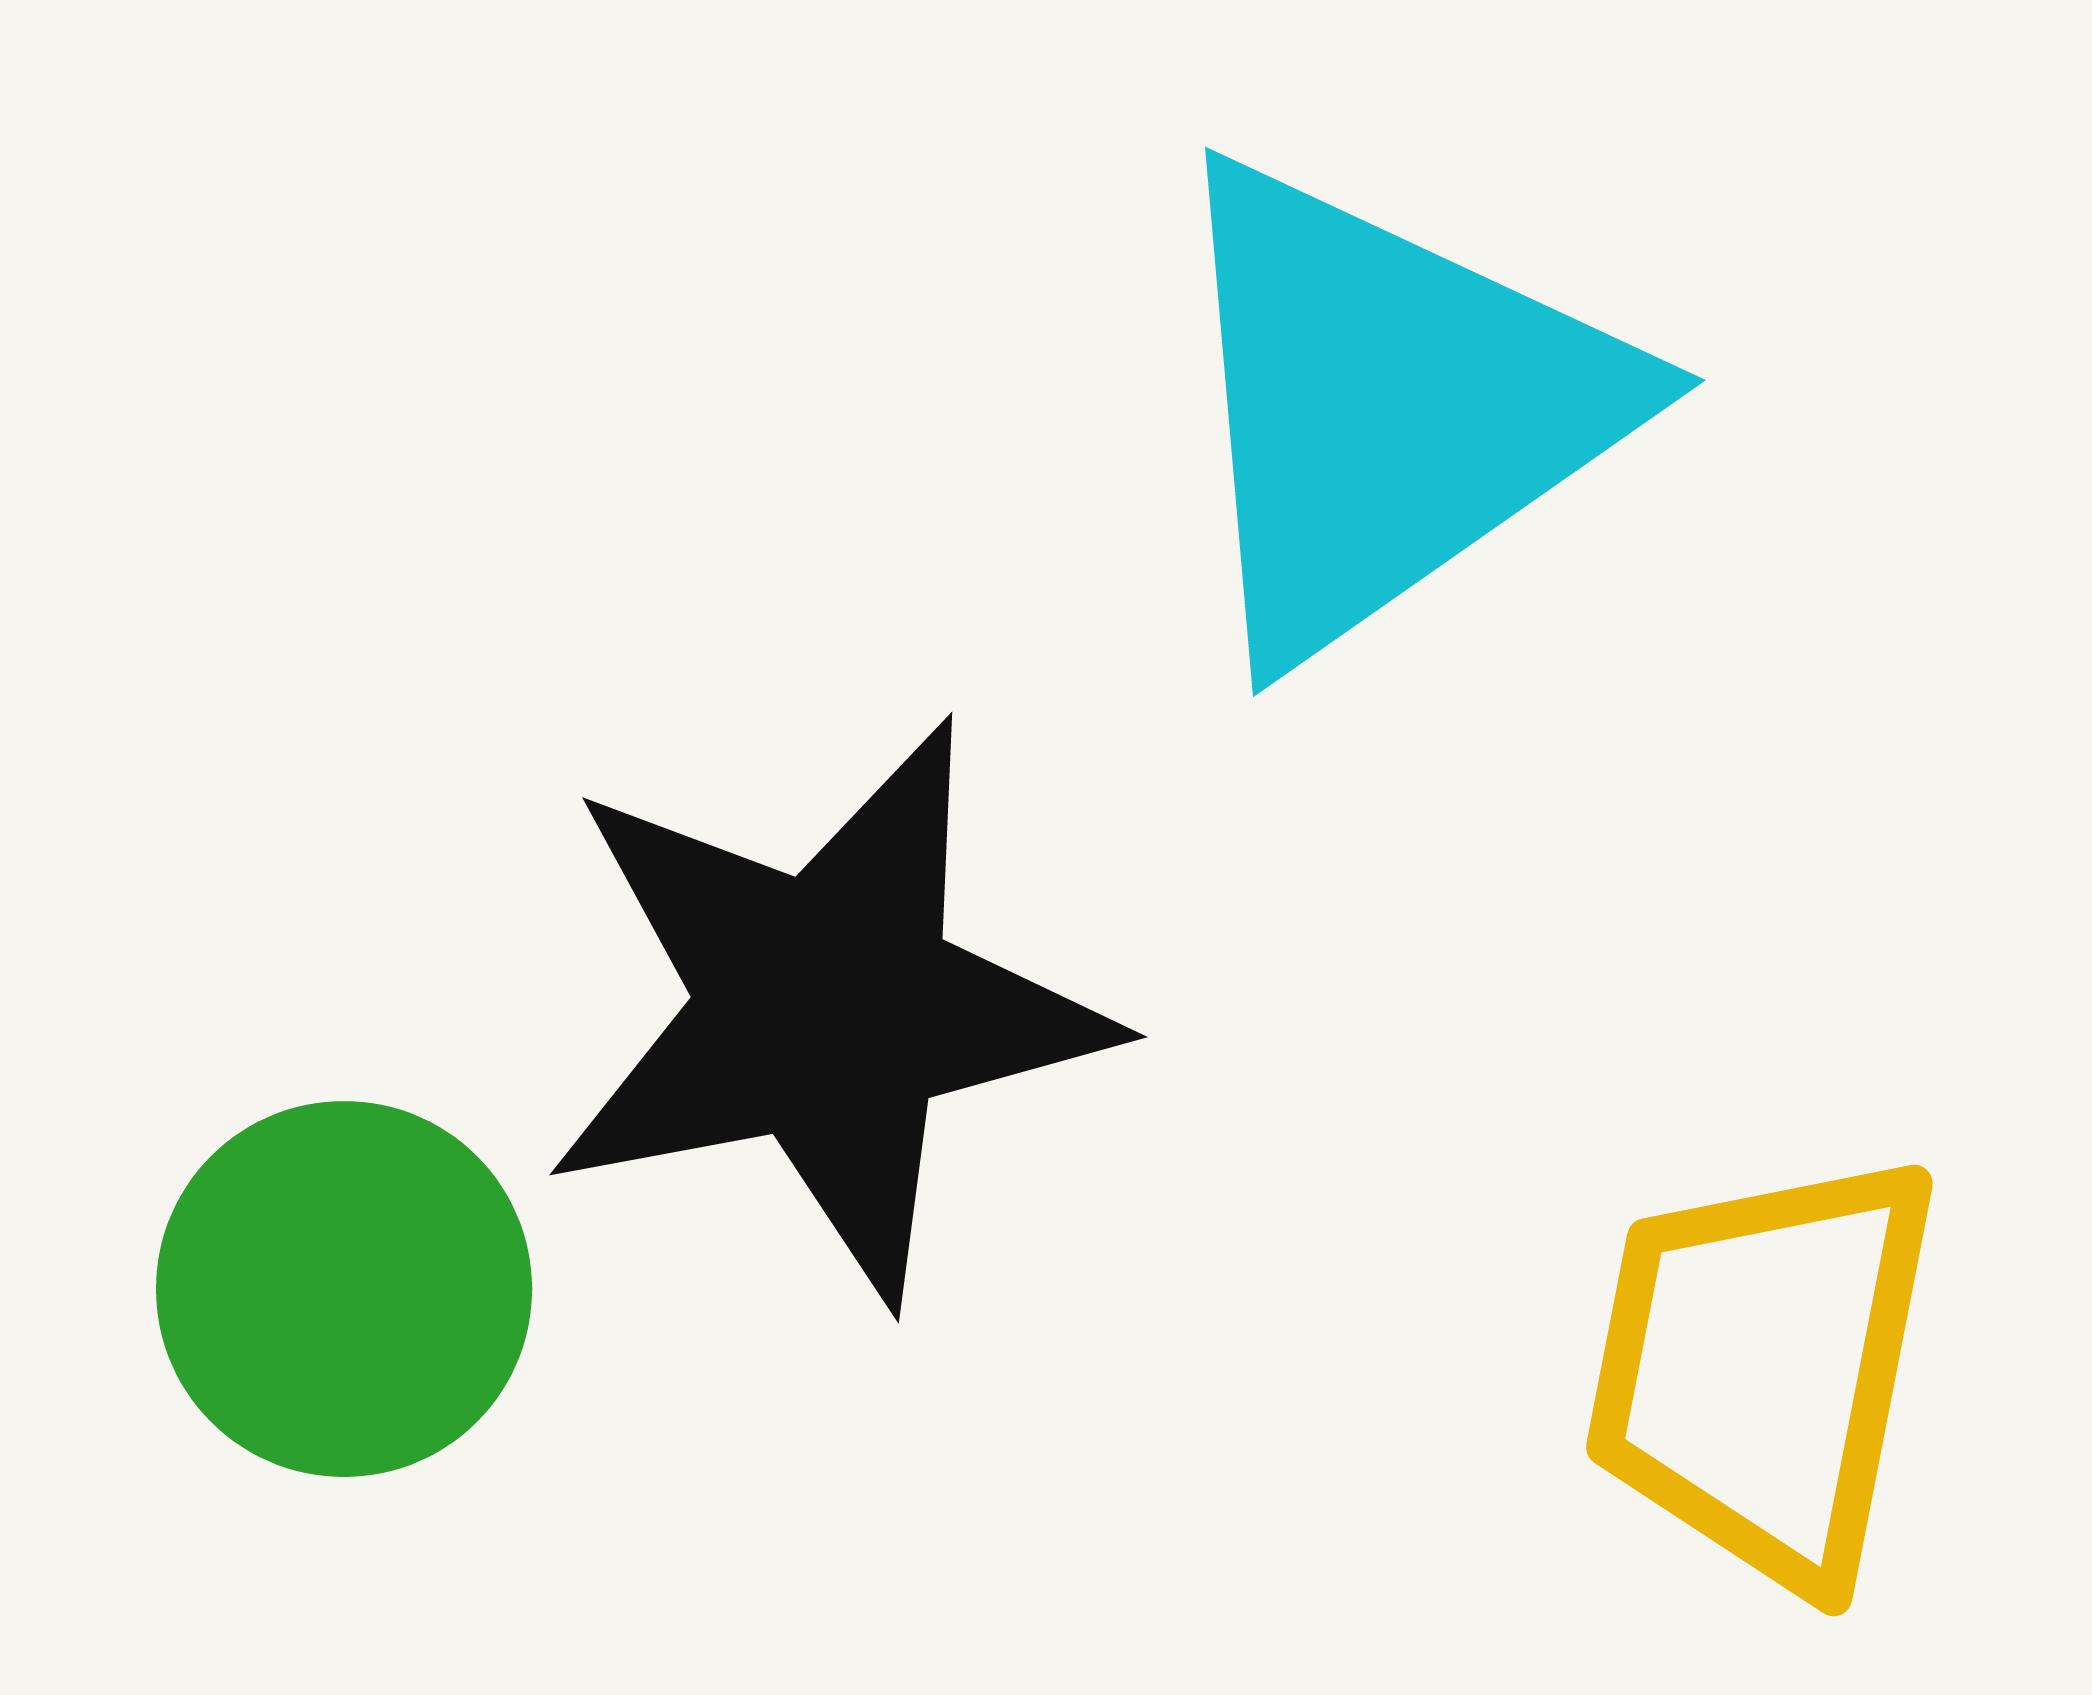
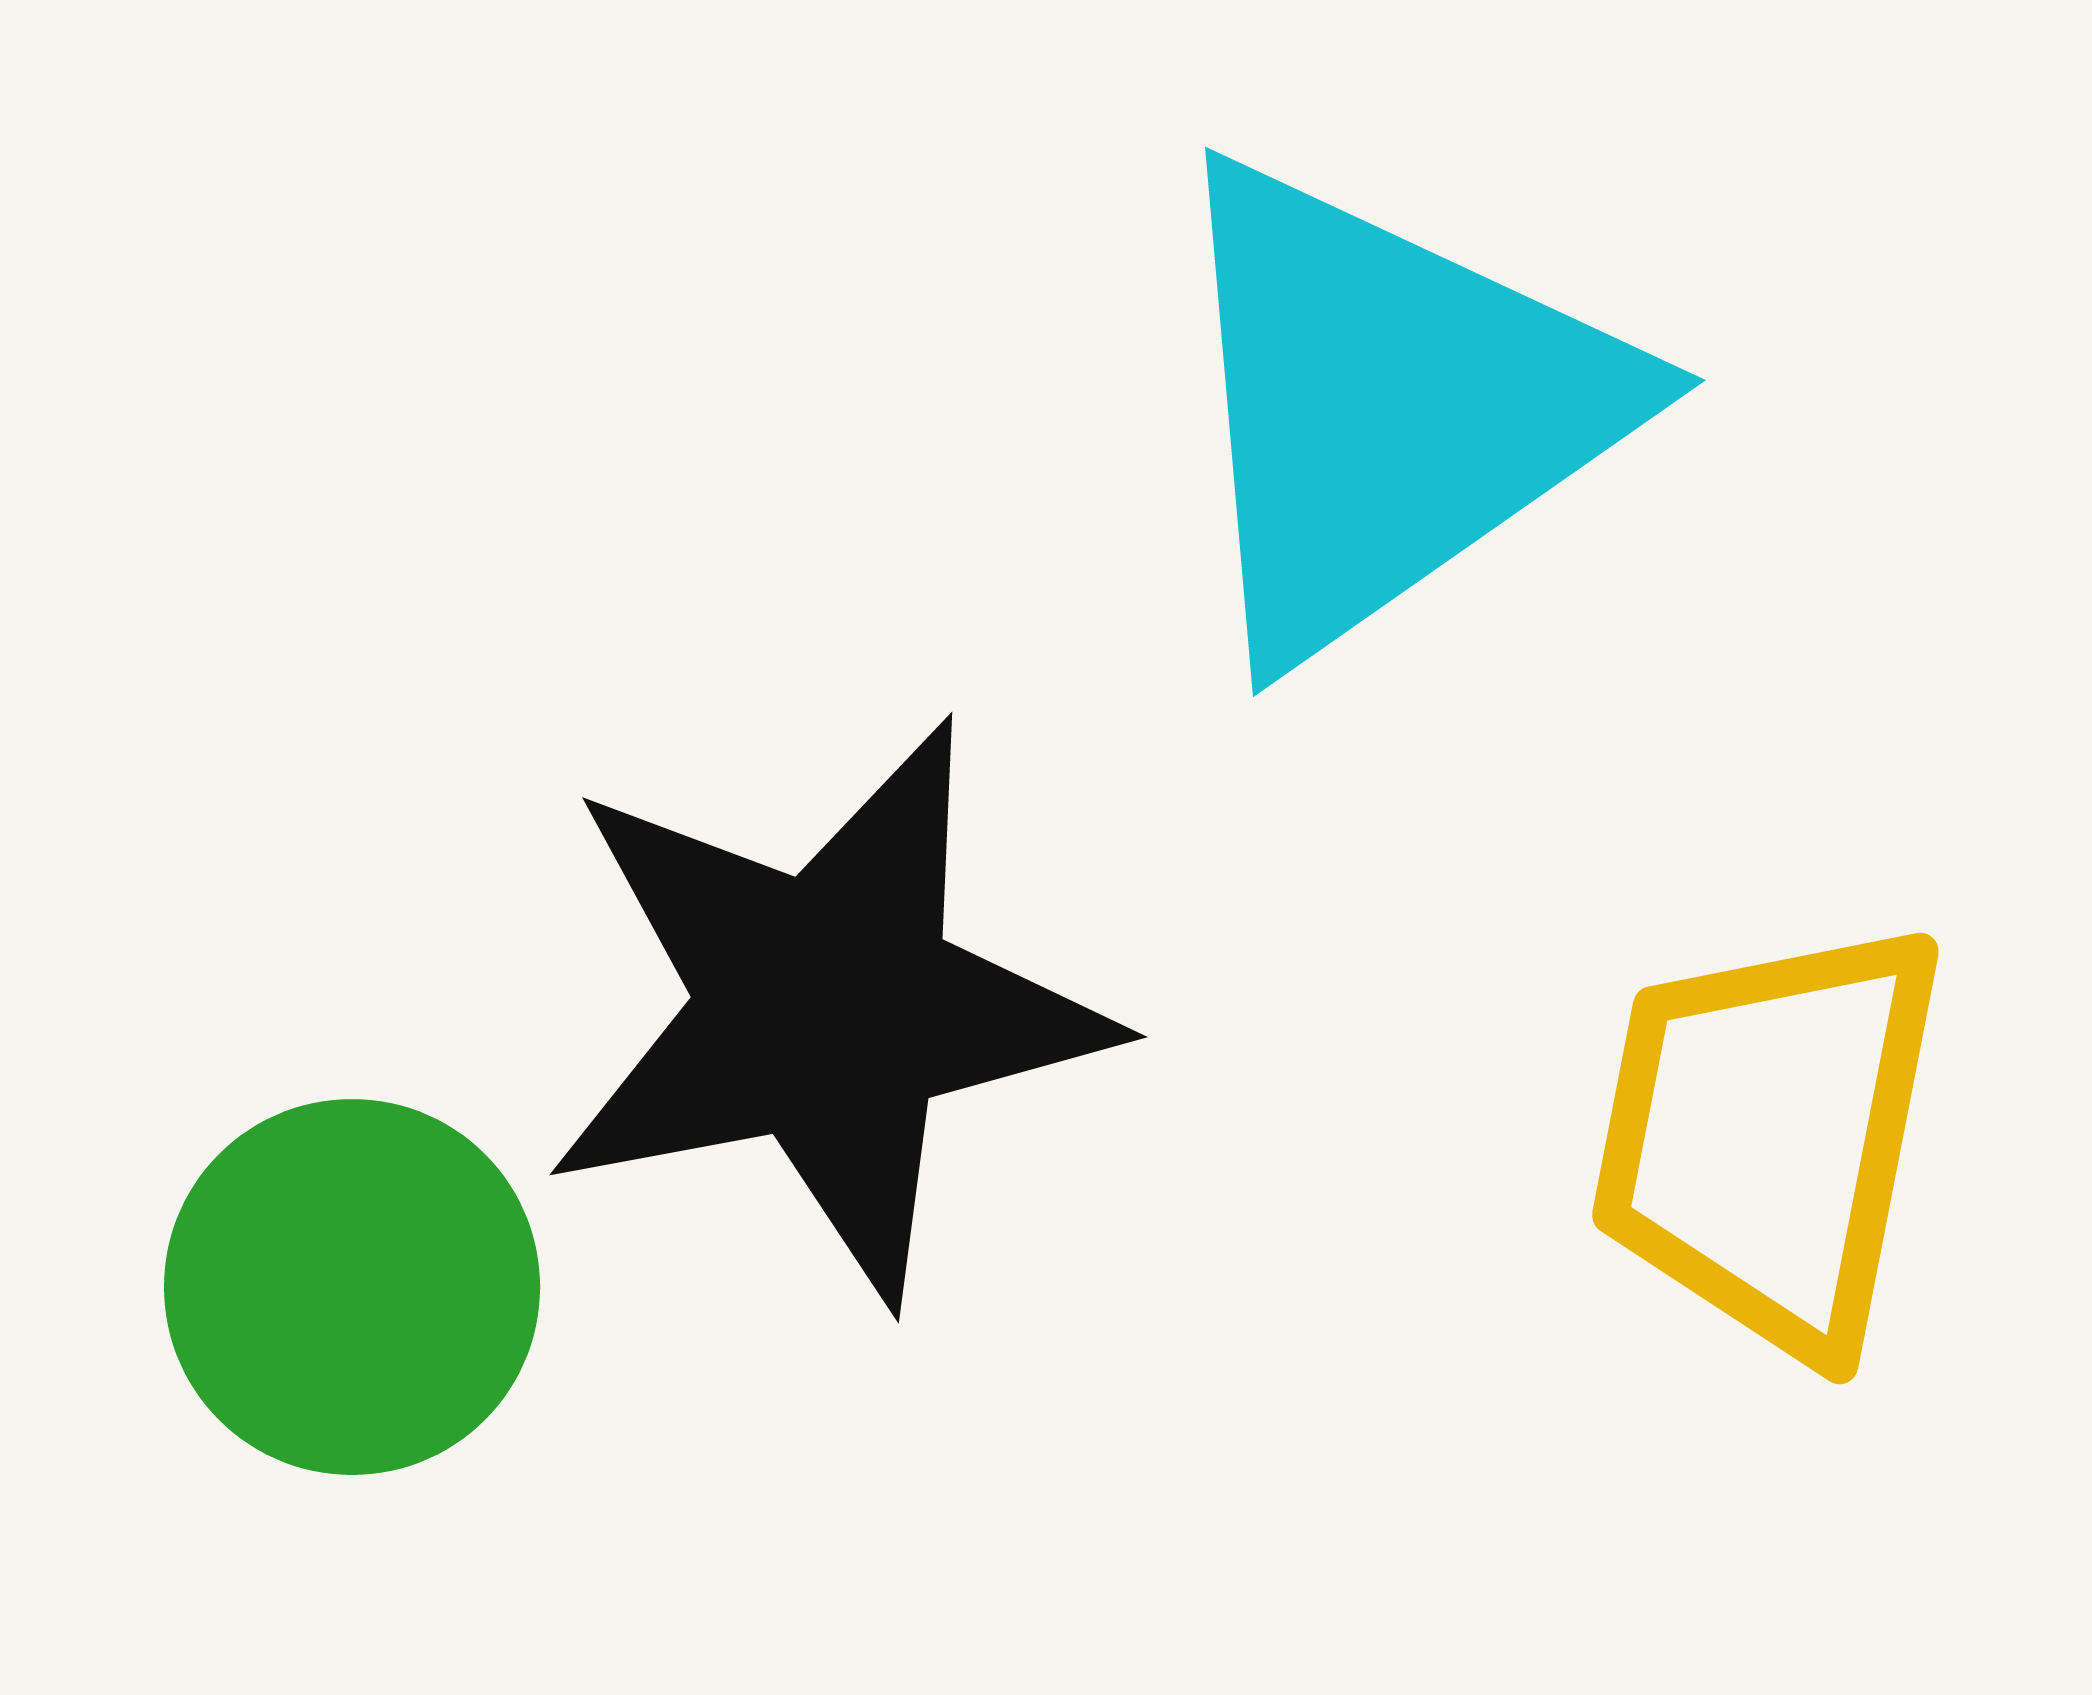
green circle: moved 8 px right, 2 px up
yellow trapezoid: moved 6 px right, 232 px up
